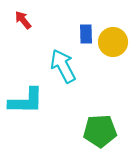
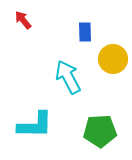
blue rectangle: moved 1 px left, 2 px up
yellow circle: moved 17 px down
cyan arrow: moved 5 px right, 11 px down
cyan L-shape: moved 9 px right, 24 px down
